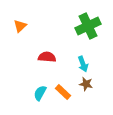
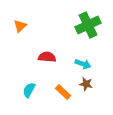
green cross: moved 1 px up
cyan arrow: rotated 49 degrees counterclockwise
cyan semicircle: moved 11 px left, 3 px up
